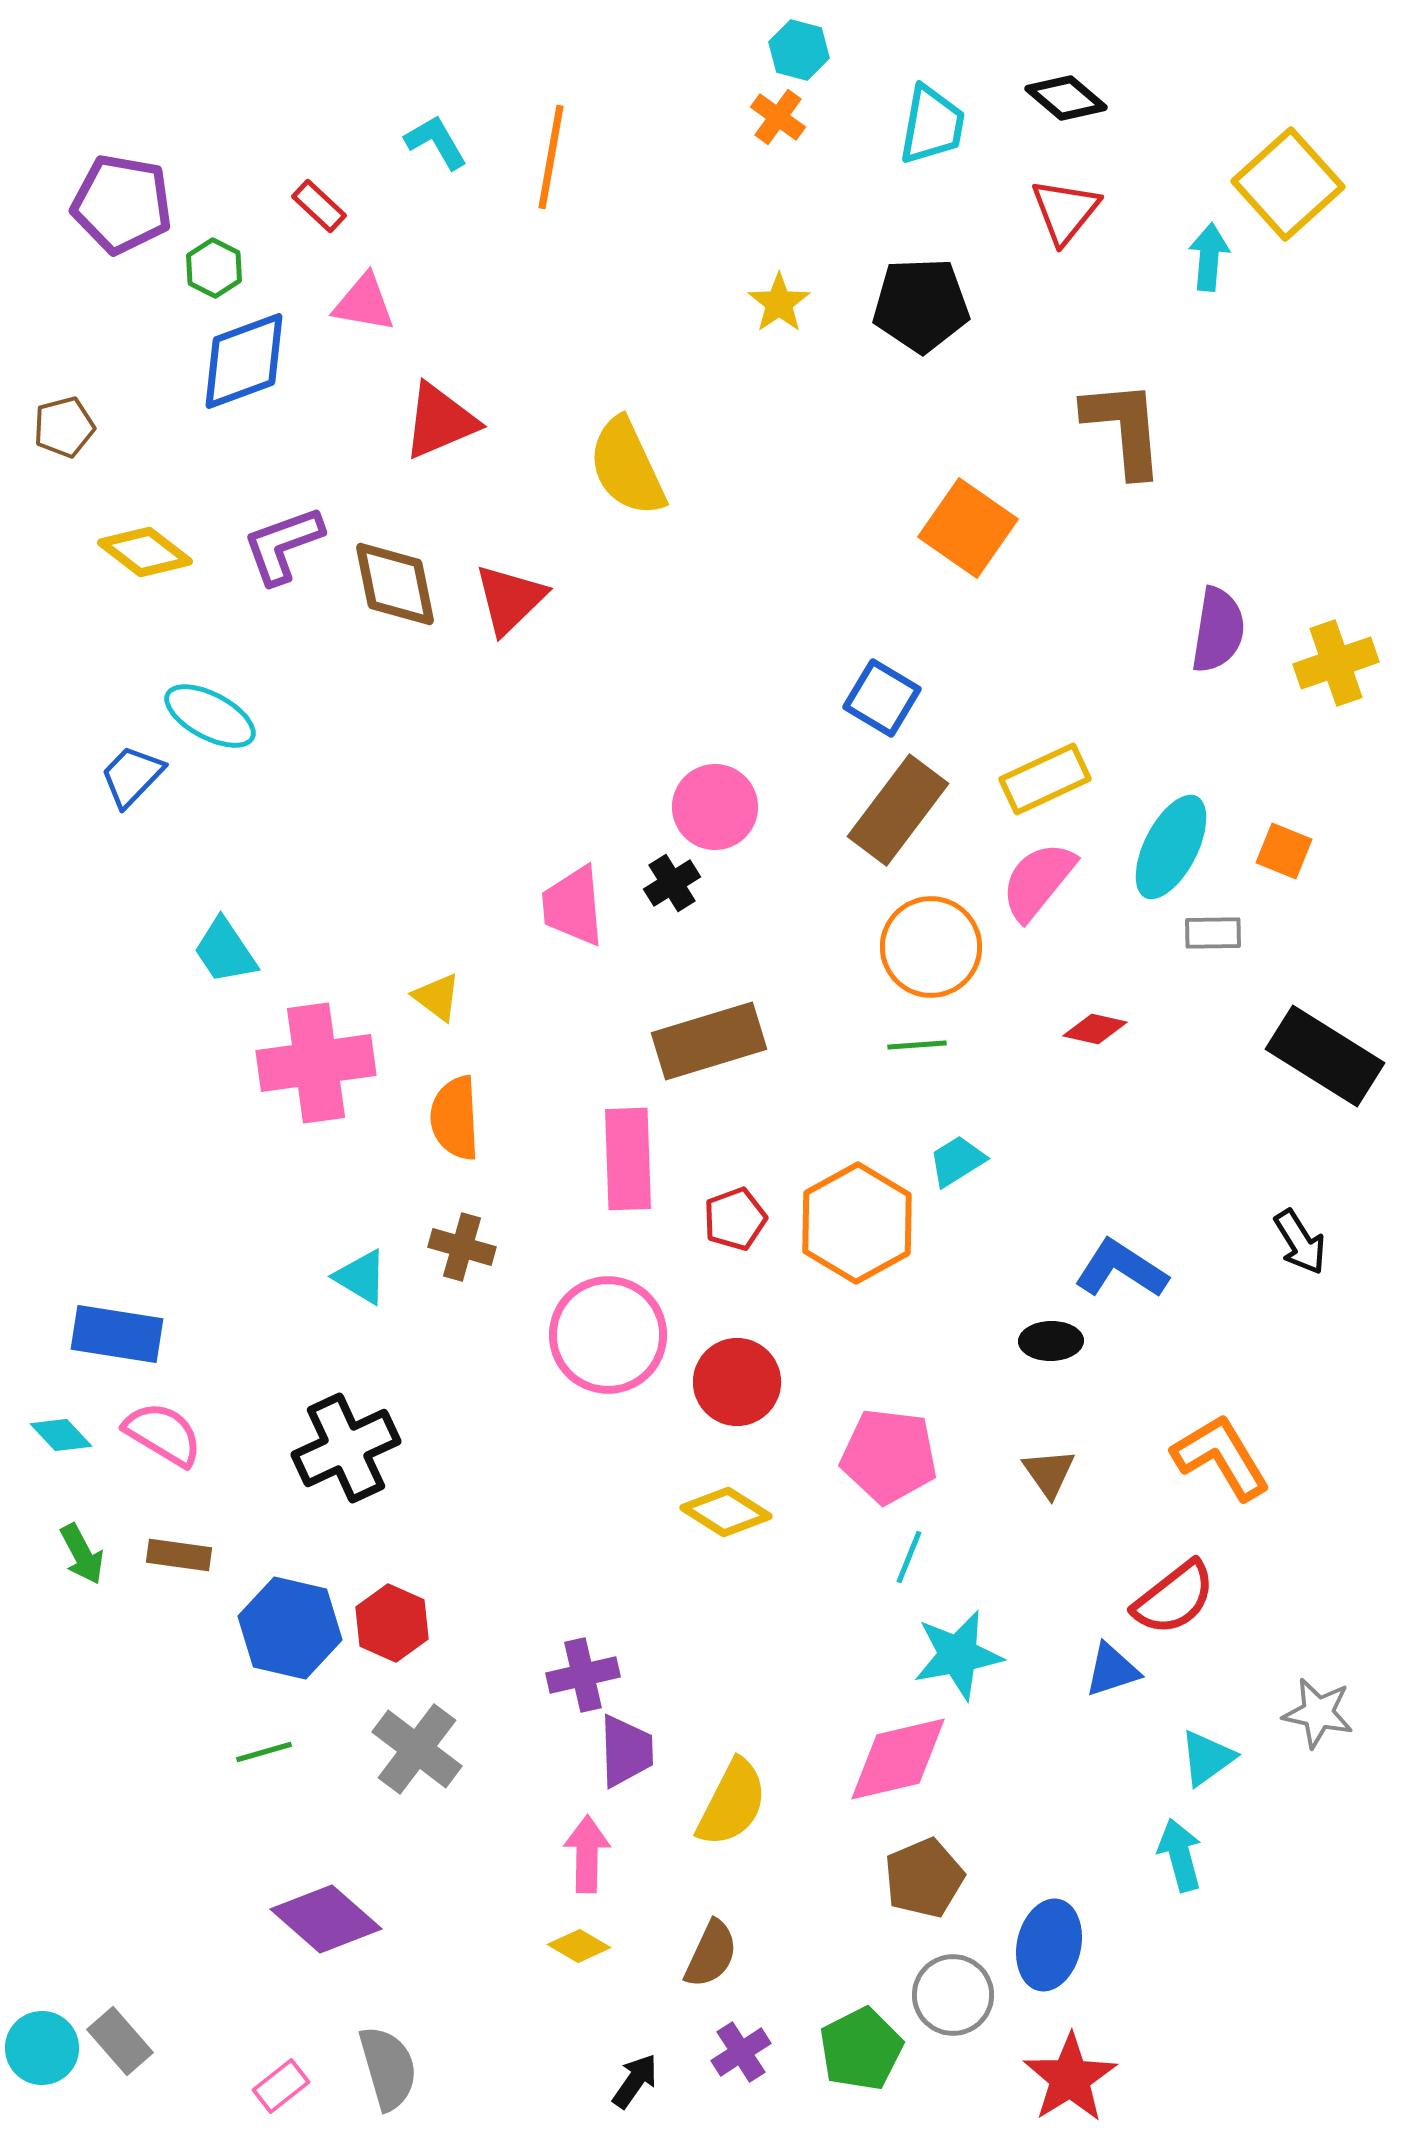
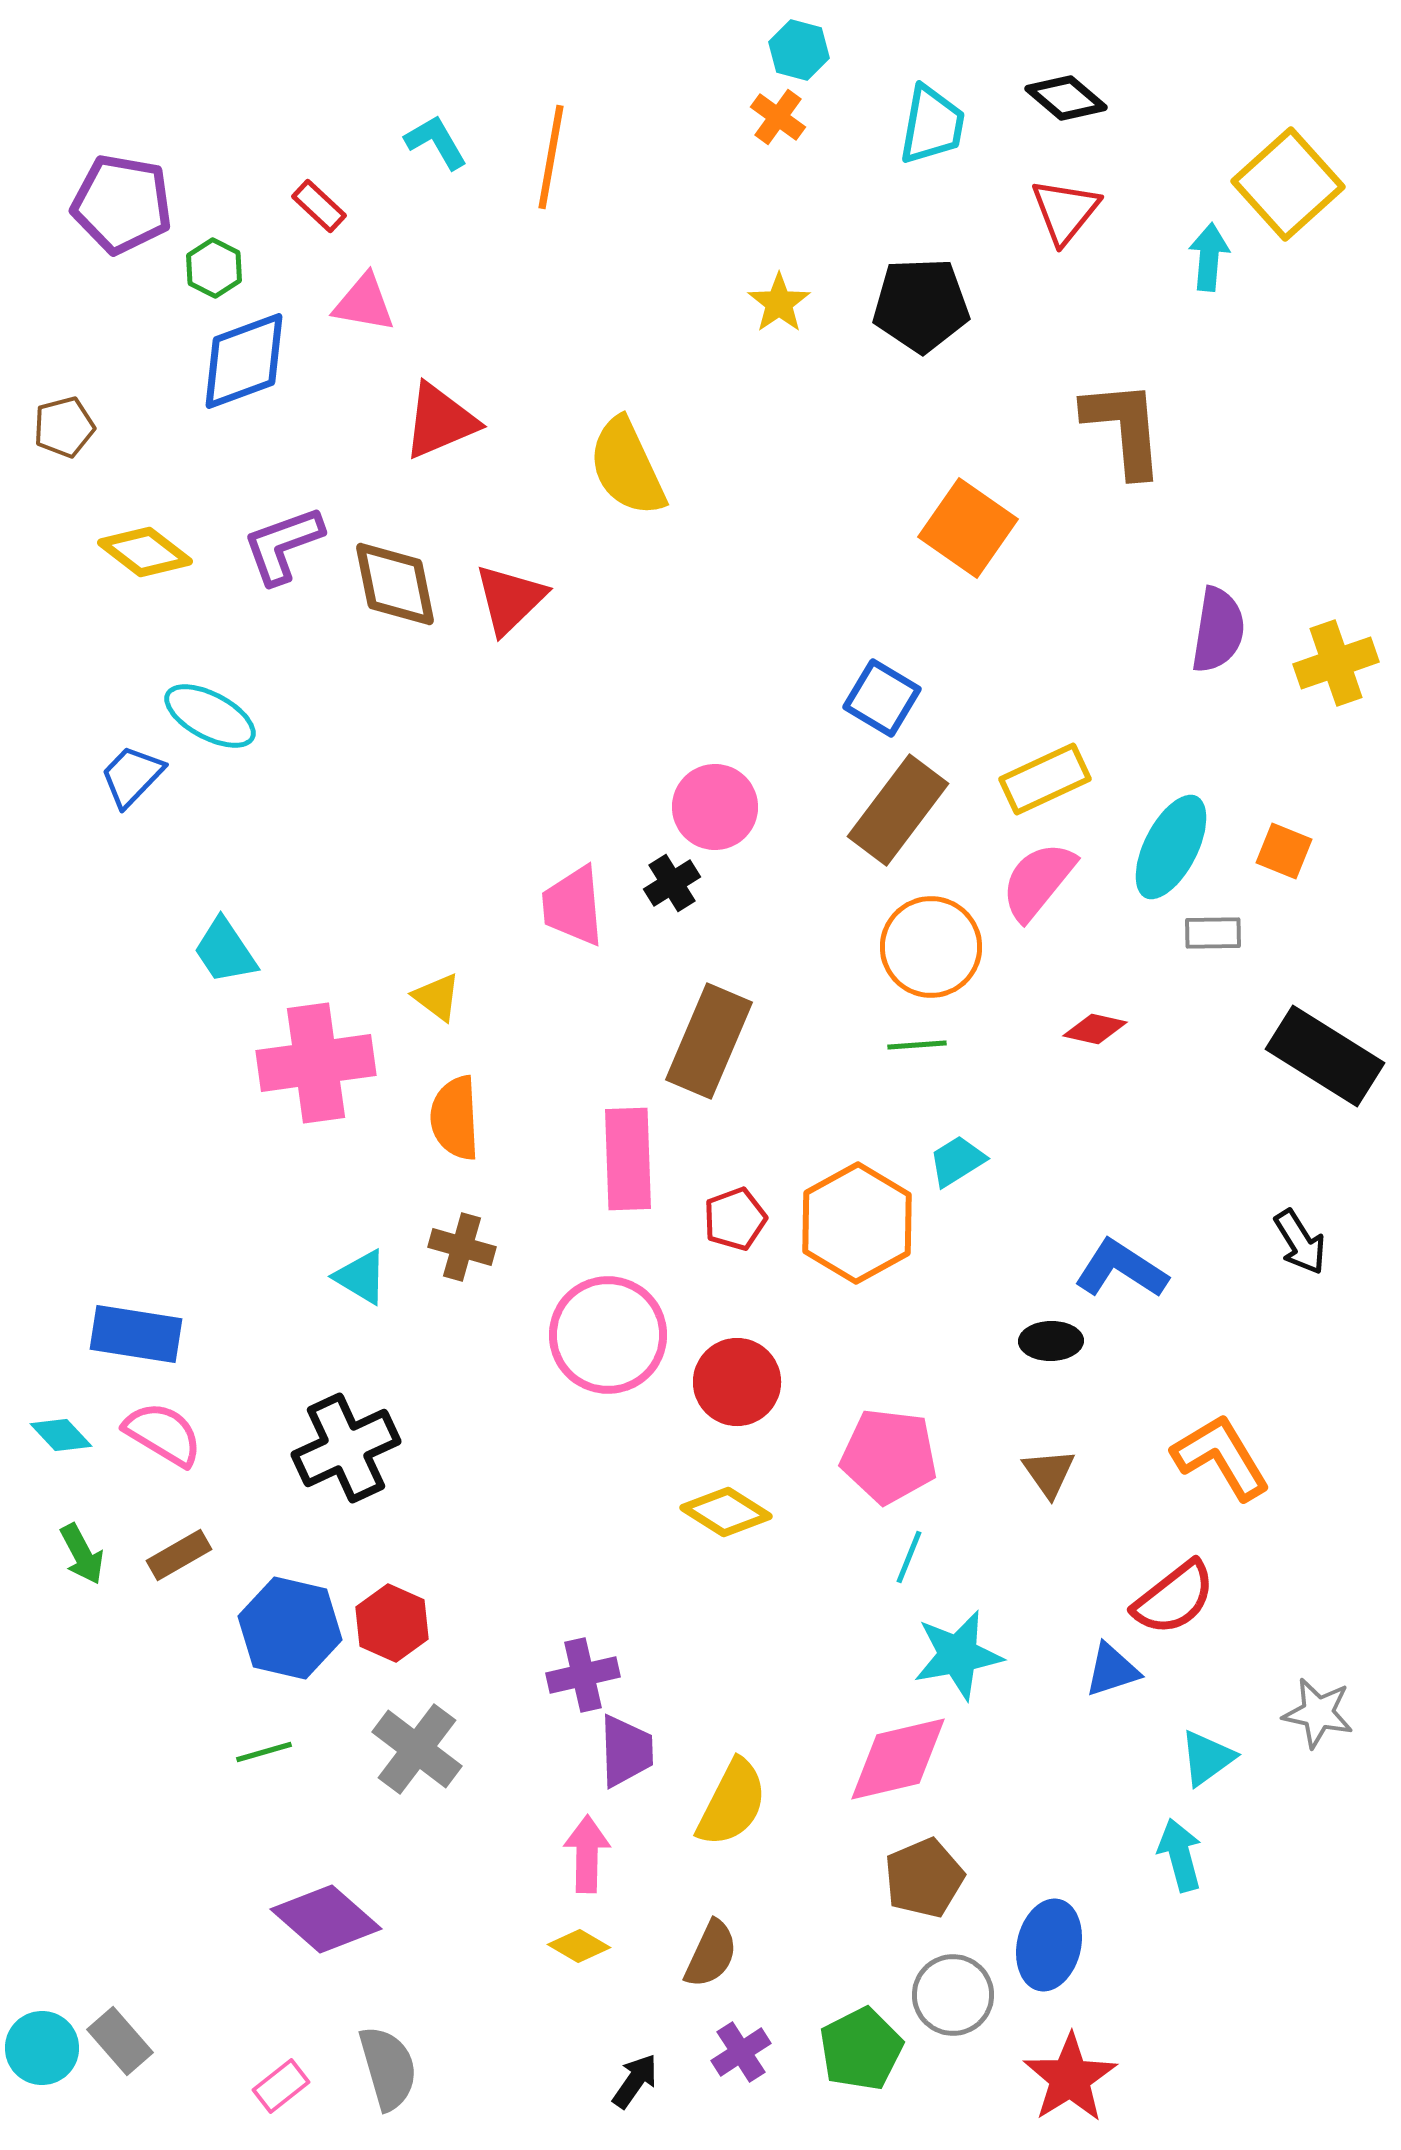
brown rectangle at (709, 1041): rotated 50 degrees counterclockwise
blue rectangle at (117, 1334): moved 19 px right
brown rectangle at (179, 1555): rotated 38 degrees counterclockwise
